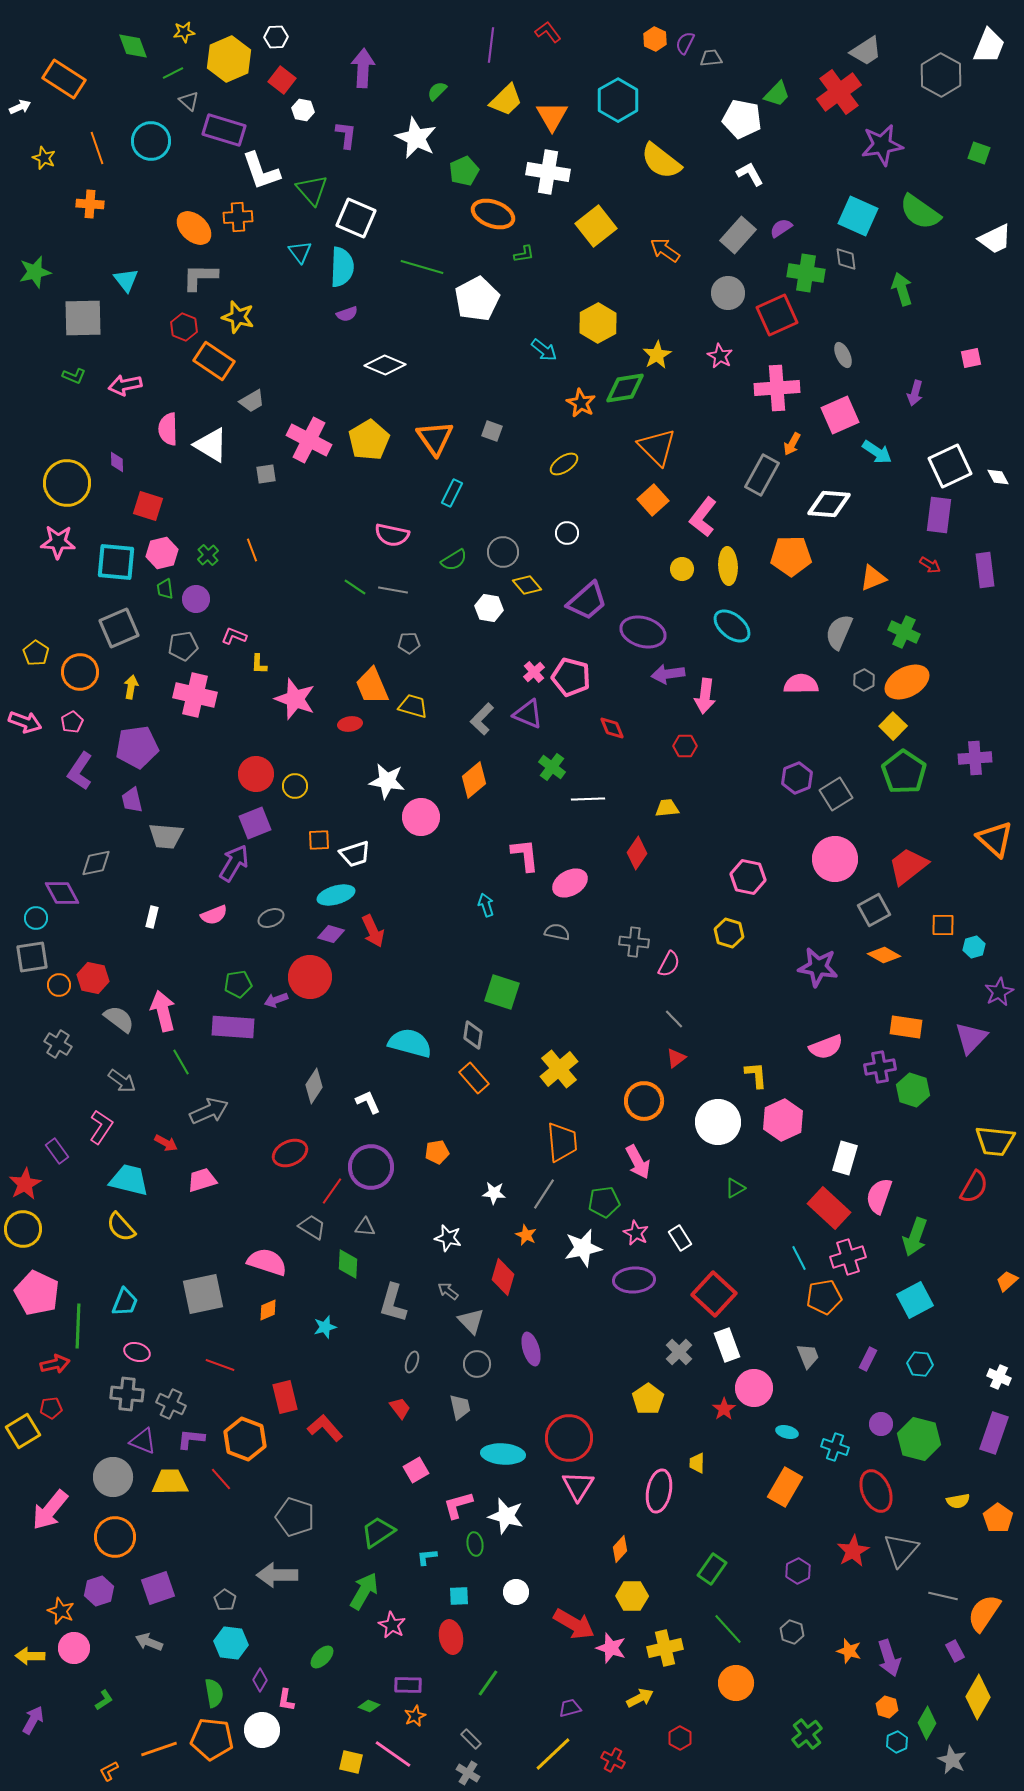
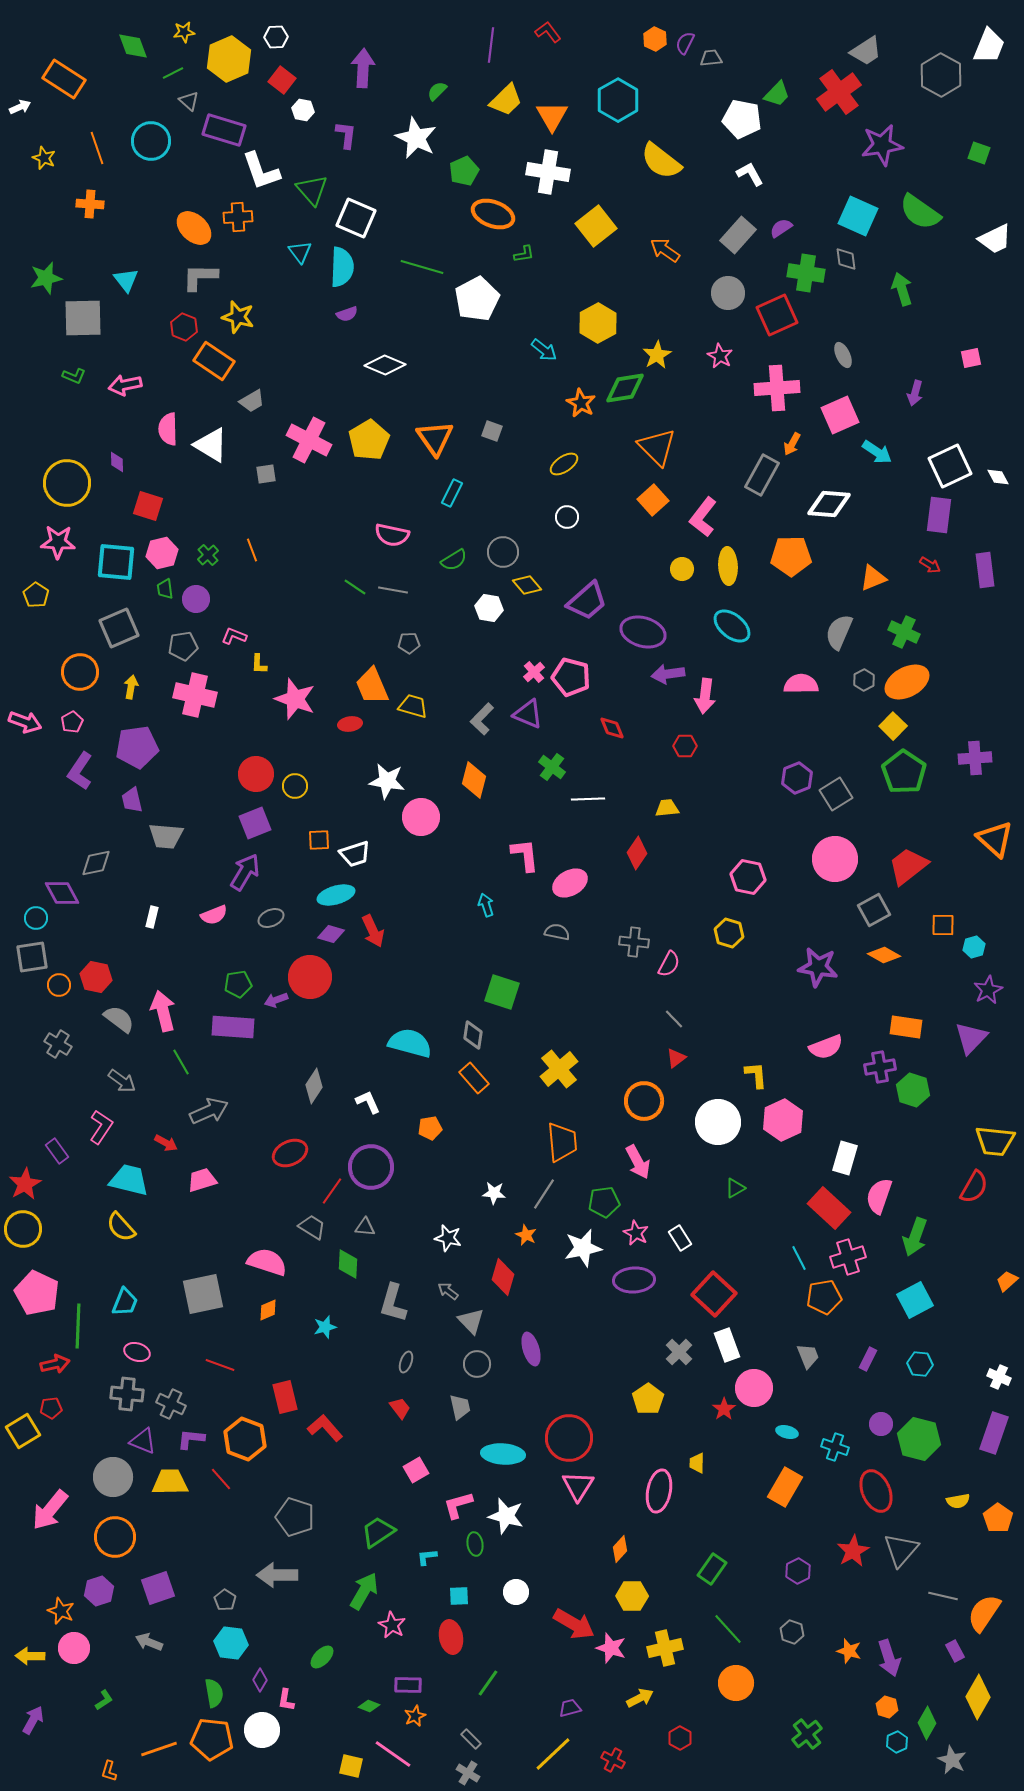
green star at (35, 272): moved 11 px right, 6 px down
white circle at (567, 533): moved 16 px up
yellow pentagon at (36, 653): moved 58 px up
orange diamond at (474, 780): rotated 36 degrees counterclockwise
purple arrow at (234, 863): moved 11 px right, 9 px down
red hexagon at (93, 978): moved 3 px right, 1 px up
purple star at (999, 992): moved 11 px left, 2 px up
orange pentagon at (437, 1152): moved 7 px left, 24 px up
gray ellipse at (412, 1362): moved 6 px left
yellow square at (351, 1762): moved 4 px down
orange L-shape at (109, 1771): rotated 45 degrees counterclockwise
